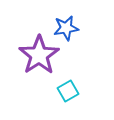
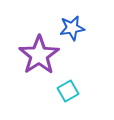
blue star: moved 6 px right
